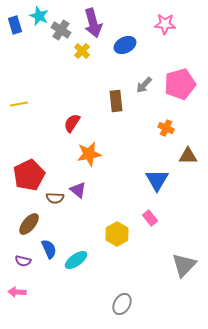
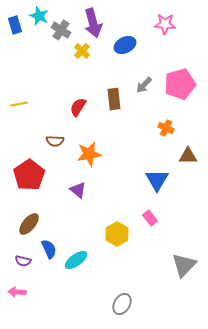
brown rectangle: moved 2 px left, 2 px up
red semicircle: moved 6 px right, 16 px up
red pentagon: rotated 8 degrees counterclockwise
brown semicircle: moved 57 px up
